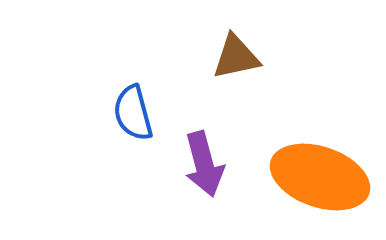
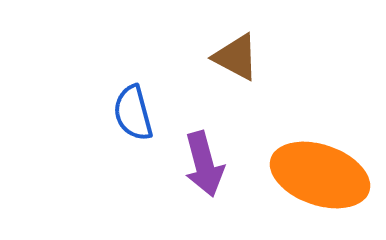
brown triangle: rotated 40 degrees clockwise
orange ellipse: moved 2 px up
